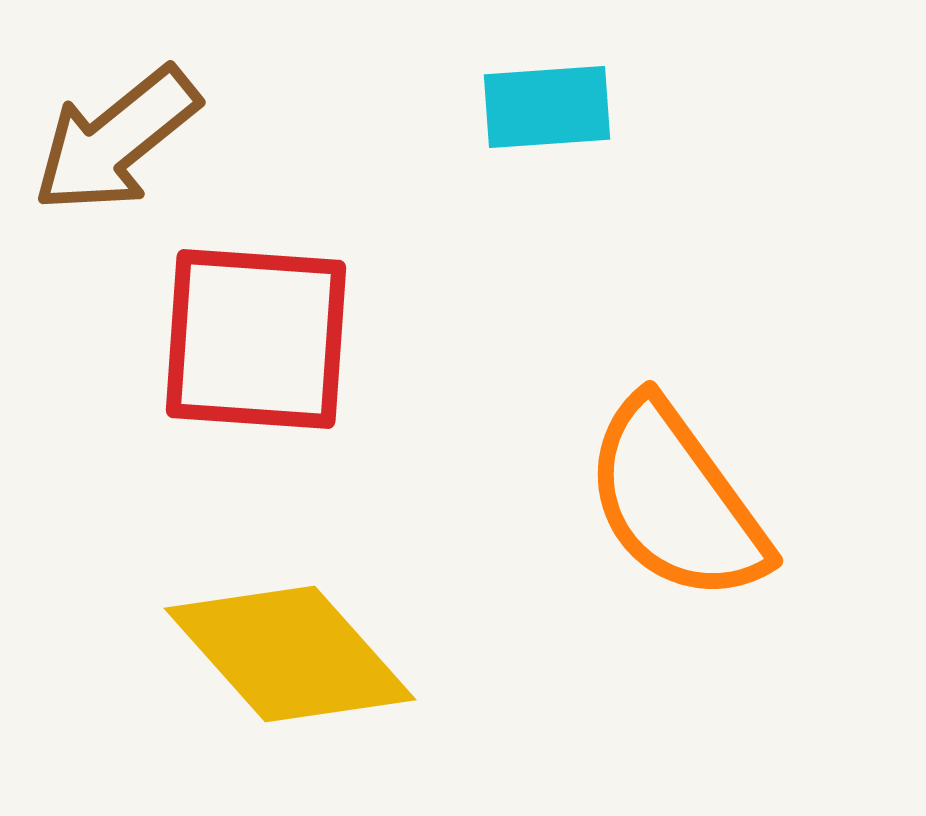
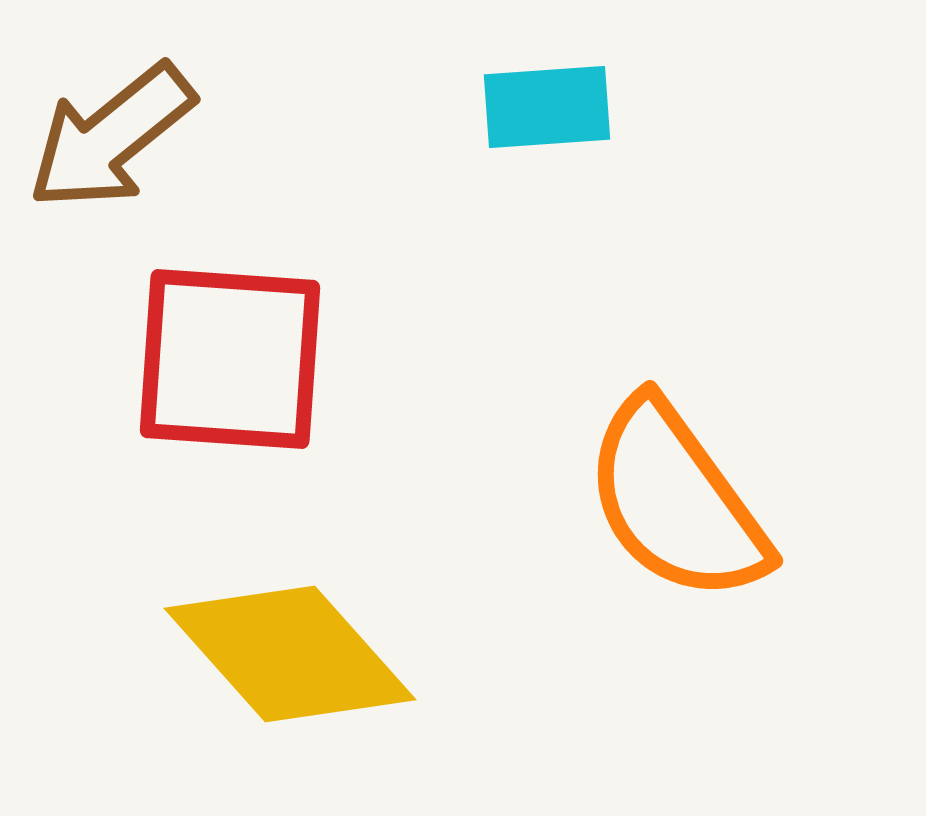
brown arrow: moved 5 px left, 3 px up
red square: moved 26 px left, 20 px down
